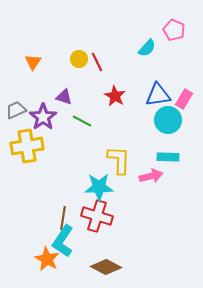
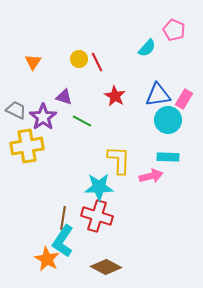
gray trapezoid: rotated 50 degrees clockwise
